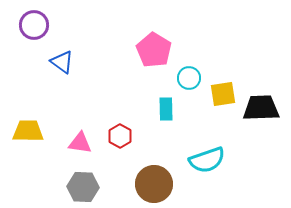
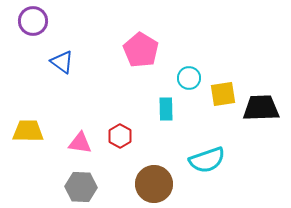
purple circle: moved 1 px left, 4 px up
pink pentagon: moved 13 px left
gray hexagon: moved 2 px left
